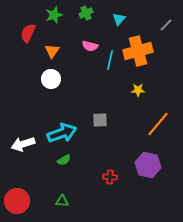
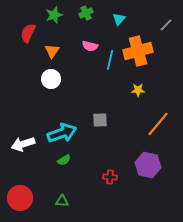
red circle: moved 3 px right, 3 px up
